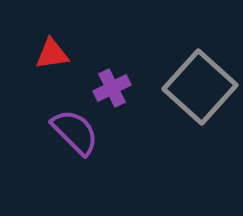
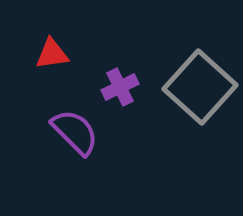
purple cross: moved 8 px right, 1 px up
